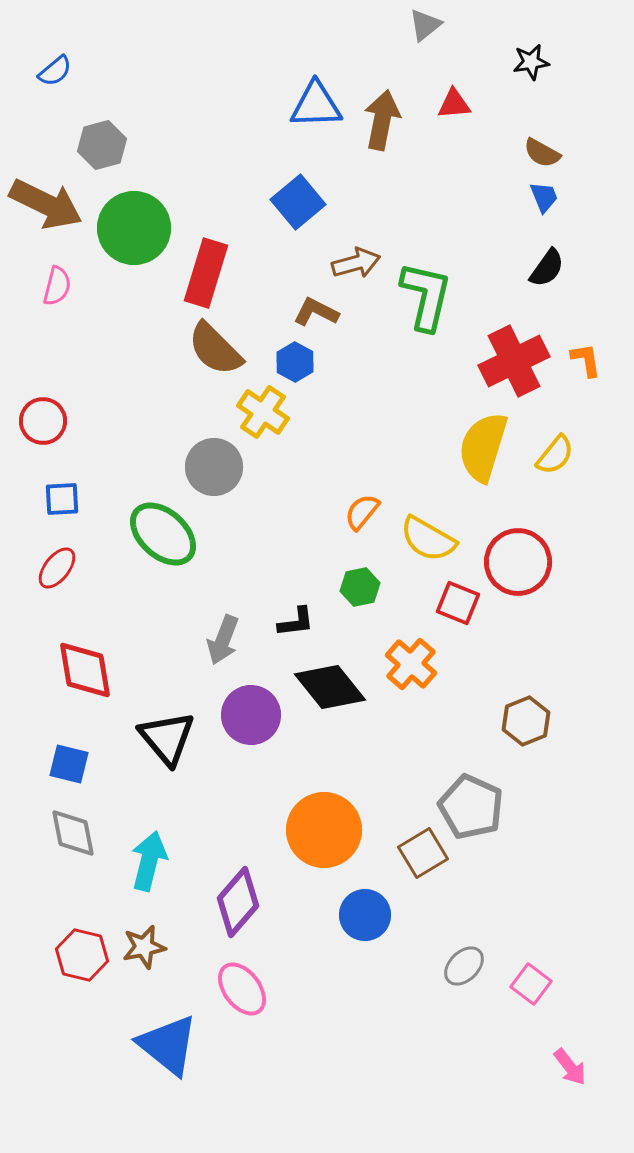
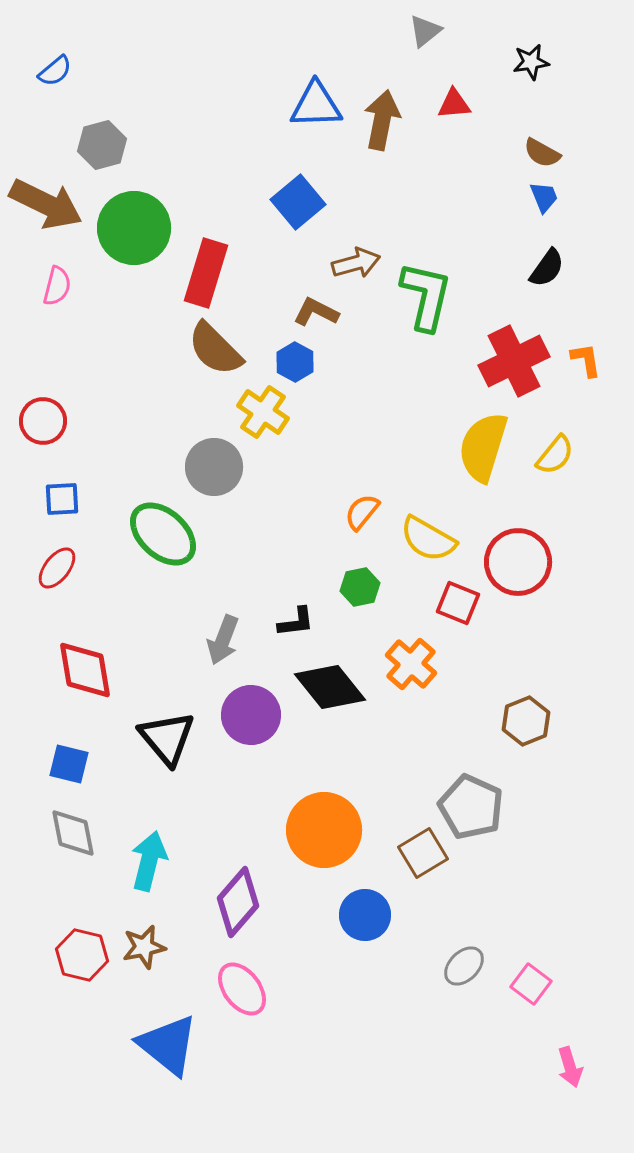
gray triangle at (425, 25): moved 6 px down
pink arrow at (570, 1067): rotated 21 degrees clockwise
